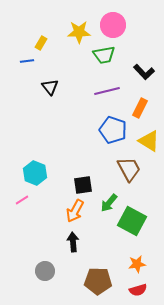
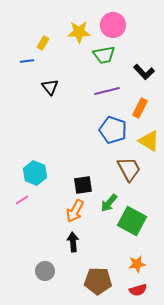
yellow rectangle: moved 2 px right
